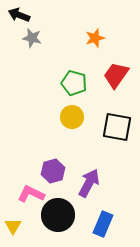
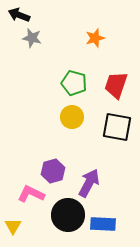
red trapezoid: moved 10 px down; rotated 16 degrees counterclockwise
black circle: moved 10 px right
blue rectangle: rotated 70 degrees clockwise
